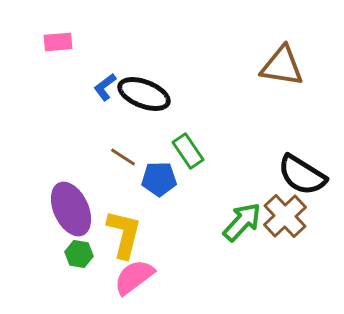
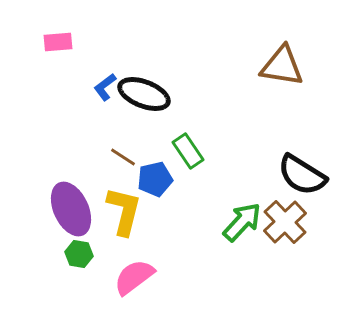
blue pentagon: moved 4 px left; rotated 12 degrees counterclockwise
brown cross: moved 6 px down
yellow L-shape: moved 23 px up
